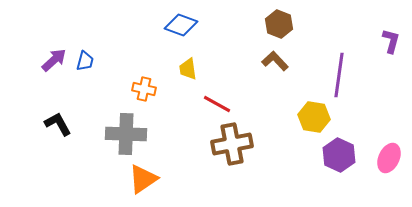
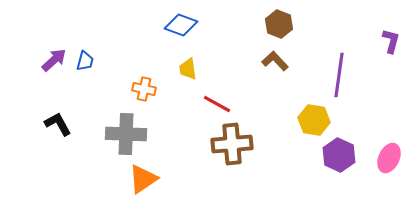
yellow hexagon: moved 3 px down
brown cross: rotated 6 degrees clockwise
